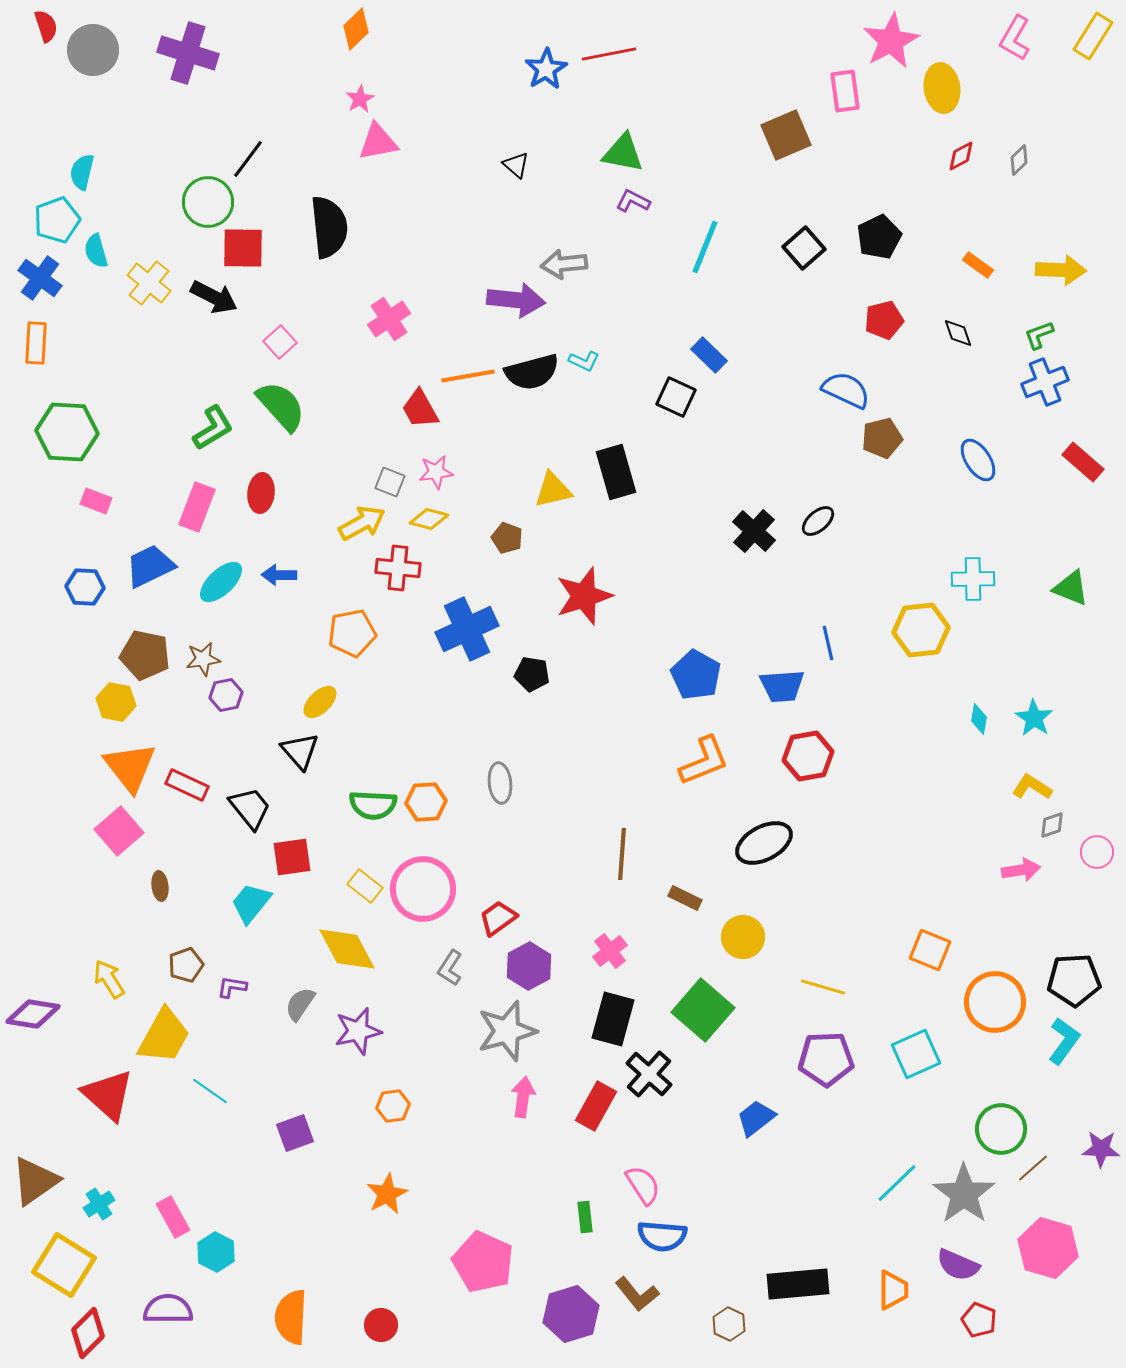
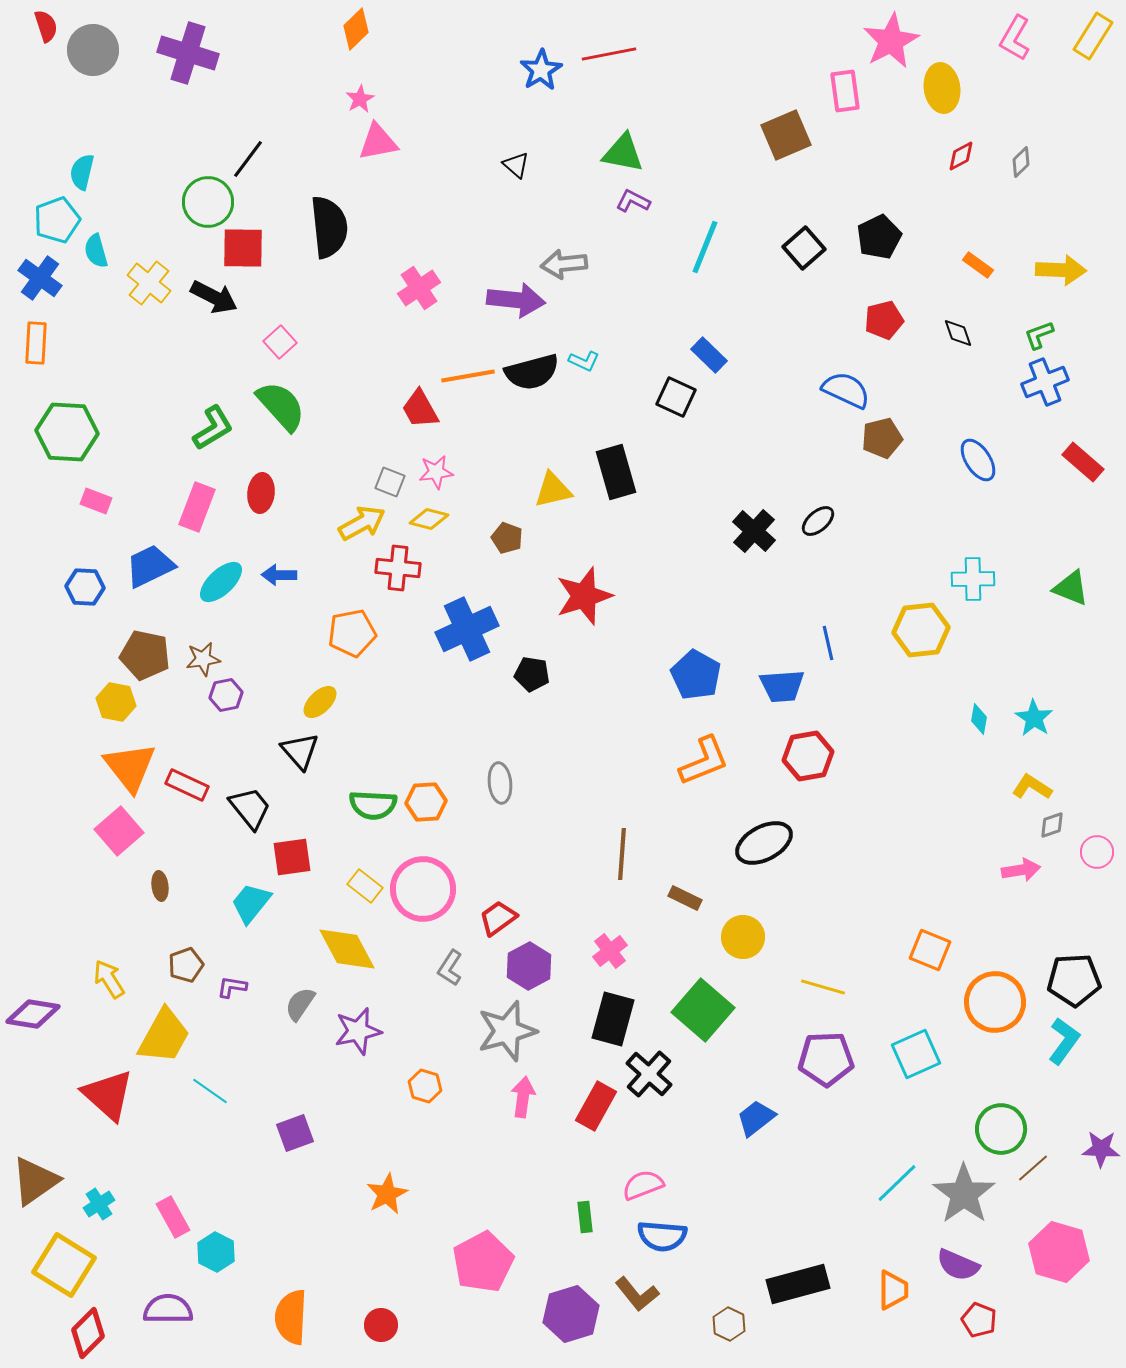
blue star at (546, 69): moved 5 px left, 1 px down
gray diamond at (1019, 160): moved 2 px right, 2 px down
pink cross at (389, 319): moved 30 px right, 31 px up
orange hexagon at (393, 1106): moved 32 px right, 20 px up; rotated 24 degrees clockwise
pink semicircle at (643, 1185): rotated 78 degrees counterclockwise
pink hexagon at (1048, 1248): moved 11 px right, 4 px down
pink pentagon at (483, 1262): rotated 20 degrees clockwise
black rectangle at (798, 1284): rotated 10 degrees counterclockwise
